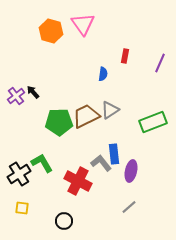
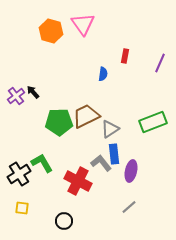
gray triangle: moved 19 px down
